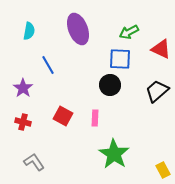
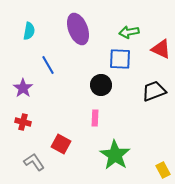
green arrow: rotated 18 degrees clockwise
black circle: moved 9 px left
black trapezoid: moved 3 px left; rotated 20 degrees clockwise
red square: moved 2 px left, 28 px down
green star: moved 1 px right, 1 px down
